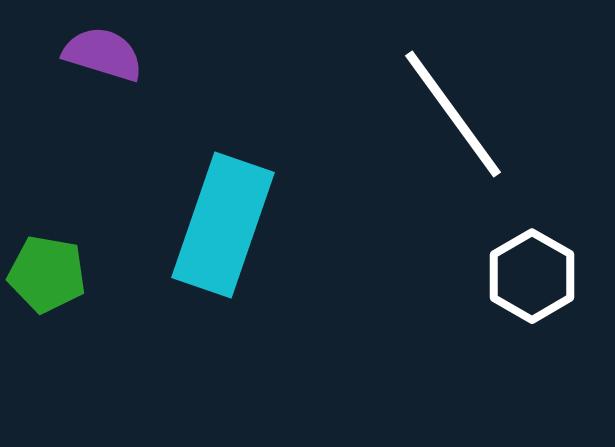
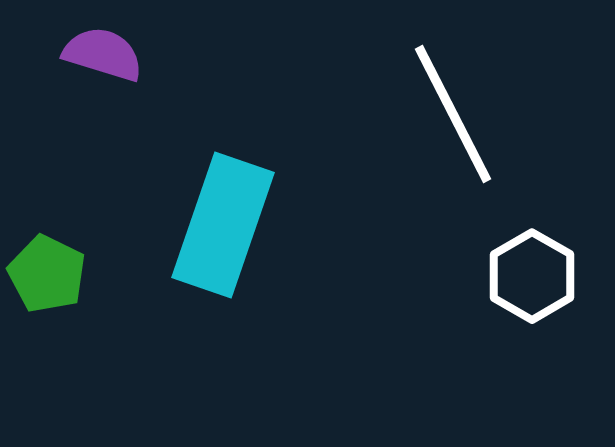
white line: rotated 9 degrees clockwise
green pentagon: rotated 16 degrees clockwise
